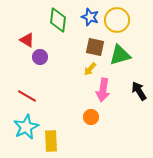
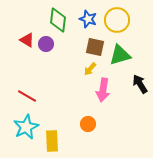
blue star: moved 2 px left, 2 px down
purple circle: moved 6 px right, 13 px up
black arrow: moved 1 px right, 7 px up
orange circle: moved 3 px left, 7 px down
yellow rectangle: moved 1 px right
